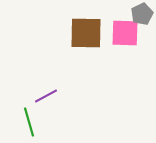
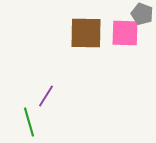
gray pentagon: rotated 25 degrees counterclockwise
purple line: rotated 30 degrees counterclockwise
